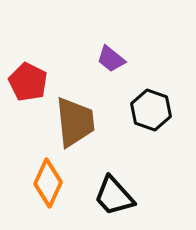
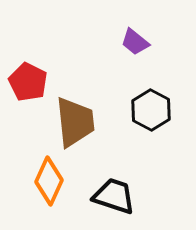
purple trapezoid: moved 24 px right, 17 px up
black hexagon: rotated 9 degrees clockwise
orange diamond: moved 1 px right, 2 px up
black trapezoid: rotated 150 degrees clockwise
